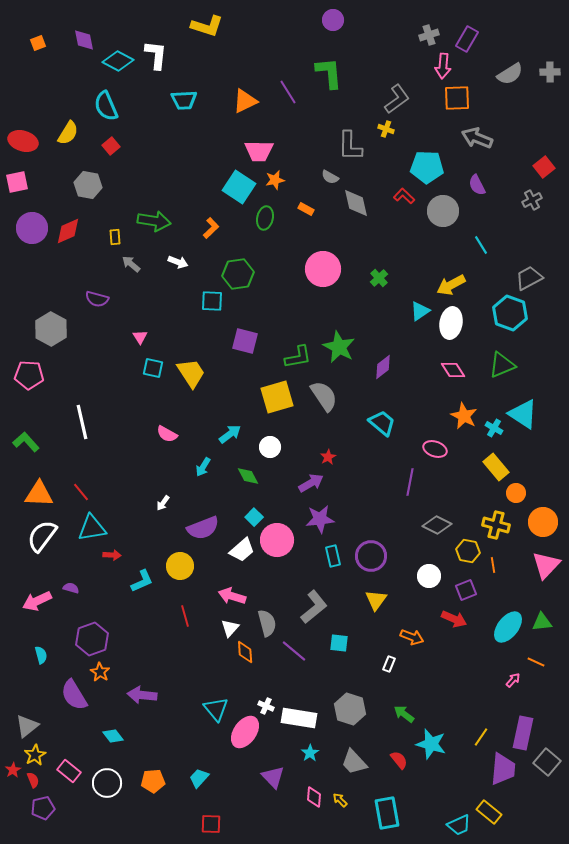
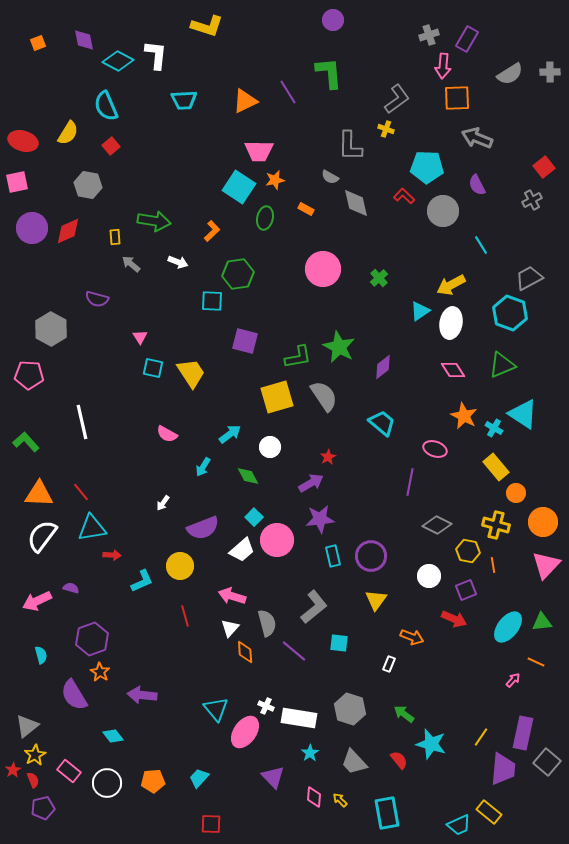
orange L-shape at (211, 228): moved 1 px right, 3 px down
